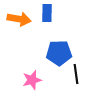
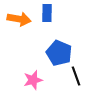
blue pentagon: rotated 25 degrees clockwise
black line: moved 2 px down; rotated 12 degrees counterclockwise
pink star: moved 1 px right
